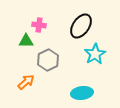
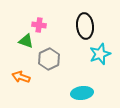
black ellipse: moved 4 px right; rotated 40 degrees counterclockwise
green triangle: rotated 21 degrees clockwise
cyan star: moved 5 px right; rotated 10 degrees clockwise
gray hexagon: moved 1 px right, 1 px up
orange arrow: moved 5 px left, 5 px up; rotated 120 degrees counterclockwise
